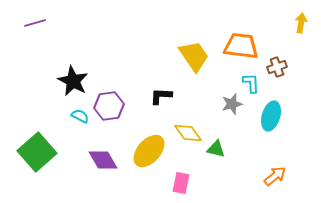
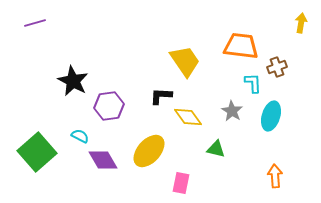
yellow trapezoid: moved 9 px left, 5 px down
cyan L-shape: moved 2 px right
gray star: moved 7 px down; rotated 25 degrees counterclockwise
cyan semicircle: moved 20 px down
yellow diamond: moved 16 px up
orange arrow: rotated 55 degrees counterclockwise
